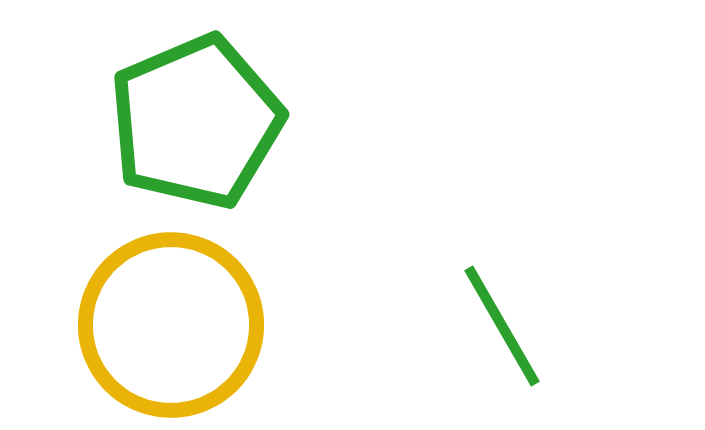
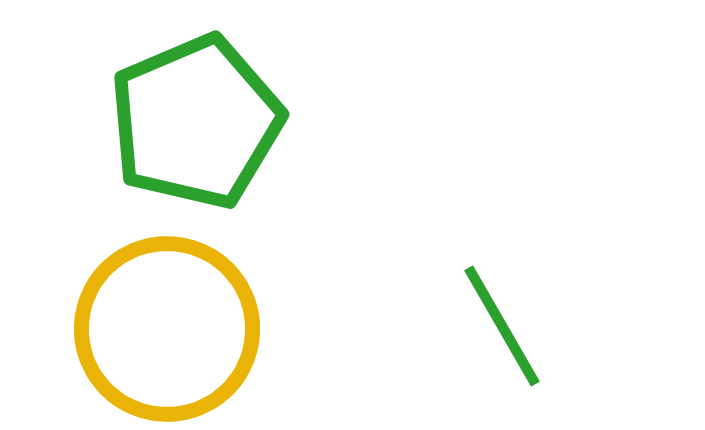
yellow circle: moved 4 px left, 4 px down
